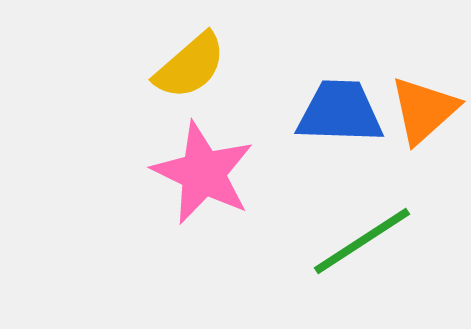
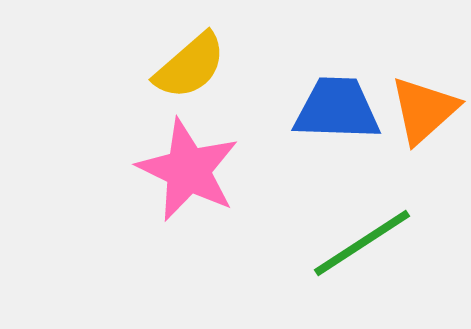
blue trapezoid: moved 3 px left, 3 px up
pink star: moved 15 px left, 3 px up
green line: moved 2 px down
